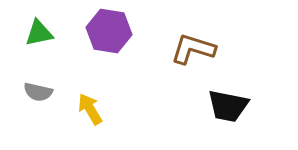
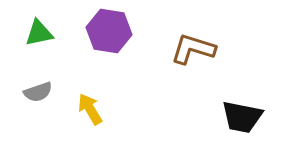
gray semicircle: rotated 32 degrees counterclockwise
black trapezoid: moved 14 px right, 11 px down
